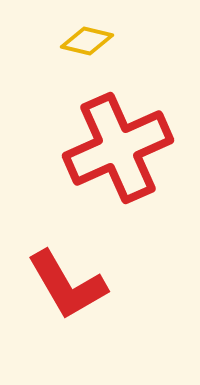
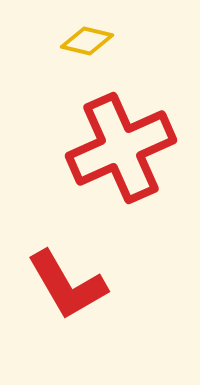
red cross: moved 3 px right
